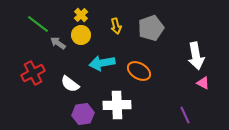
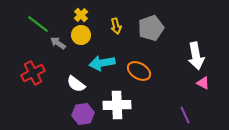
white semicircle: moved 6 px right
